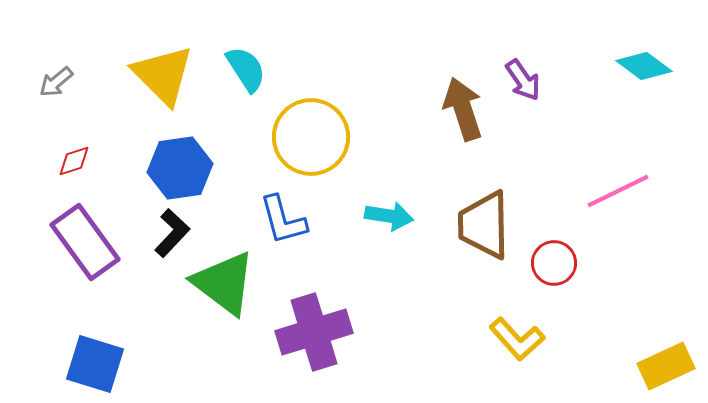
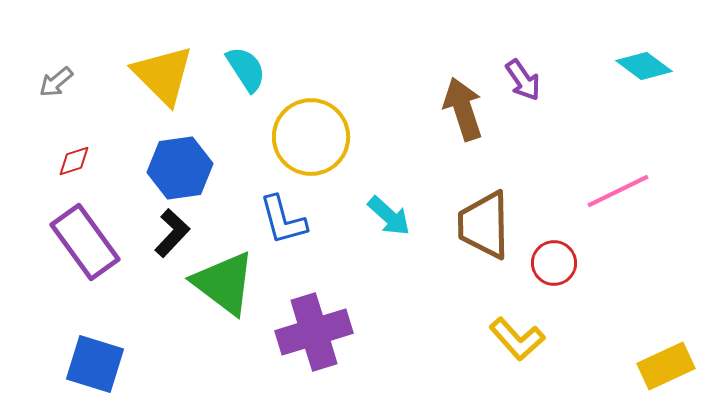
cyan arrow: rotated 33 degrees clockwise
